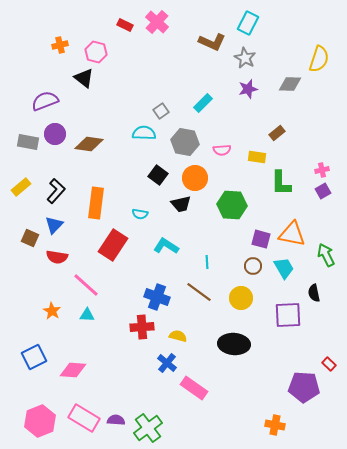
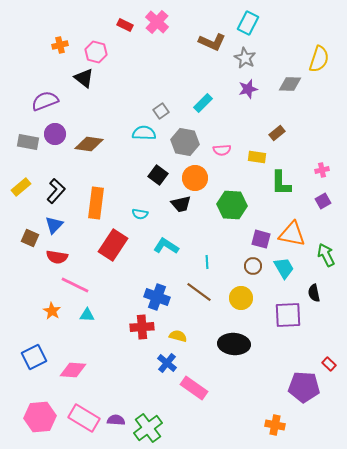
purple square at (323, 191): moved 10 px down
pink line at (86, 285): moved 11 px left; rotated 16 degrees counterclockwise
pink hexagon at (40, 421): moved 4 px up; rotated 16 degrees clockwise
